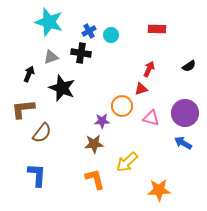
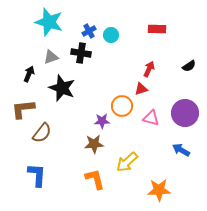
blue arrow: moved 2 px left, 7 px down
